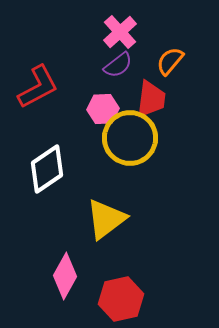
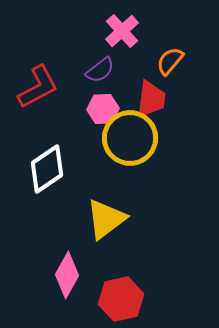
pink cross: moved 2 px right, 1 px up
purple semicircle: moved 18 px left, 5 px down
pink diamond: moved 2 px right, 1 px up
